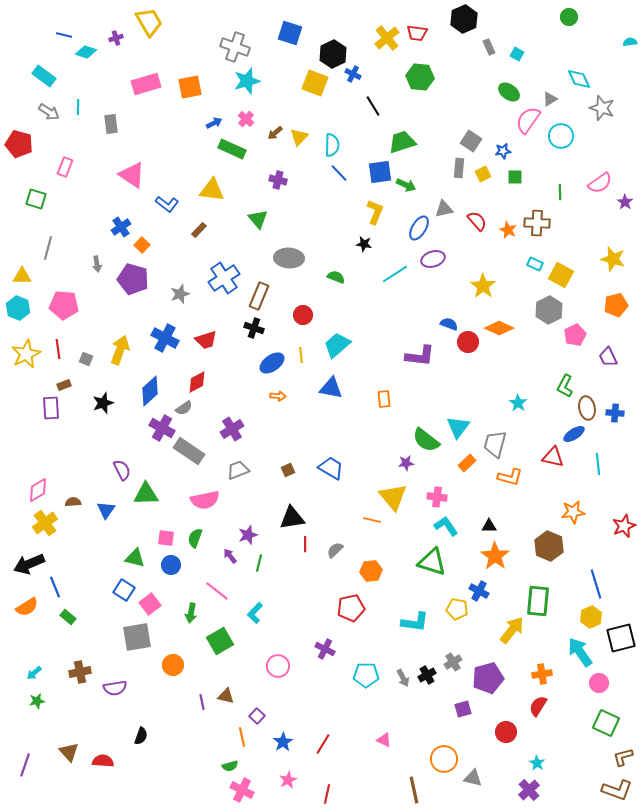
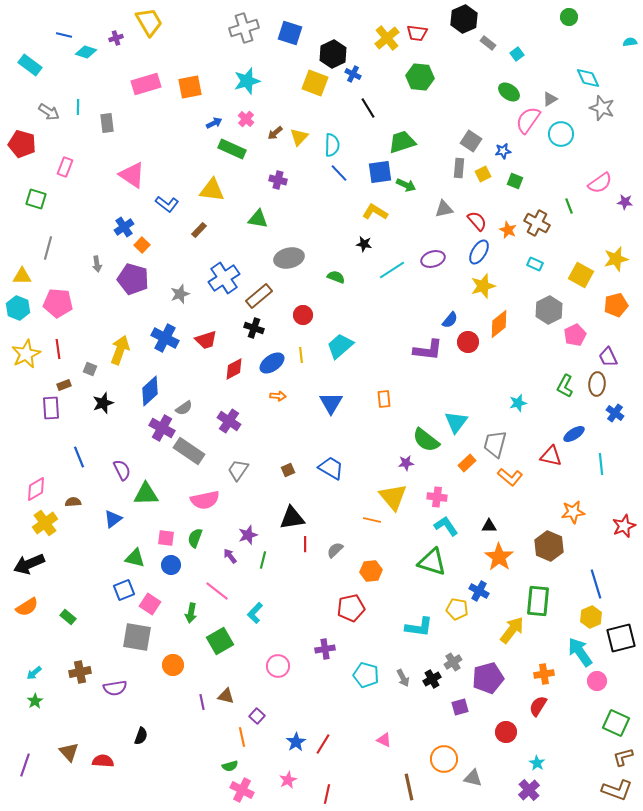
gray cross at (235, 47): moved 9 px right, 19 px up; rotated 36 degrees counterclockwise
gray rectangle at (489, 47): moved 1 px left, 4 px up; rotated 28 degrees counterclockwise
cyan square at (517, 54): rotated 24 degrees clockwise
cyan rectangle at (44, 76): moved 14 px left, 11 px up
cyan diamond at (579, 79): moved 9 px right, 1 px up
black line at (373, 106): moved 5 px left, 2 px down
gray rectangle at (111, 124): moved 4 px left, 1 px up
cyan circle at (561, 136): moved 2 px up
red pentagon at (19, 144): moved 3 px right
green square at (515, 177): moved 4 px down; rotated 21 degrees clockwise
green line at (560, 192): moved 9 px right, 14 px down; rotated 21 degrees counterclockwise
purple star at (625, 202): rotated 28 degrees counterclockwise
yellow L-shape at (375, 212): rotated 80 degrees counterclockwise
green triangle at (258, 219): rotated 40 degrees counterclockwise
brown cross at (537, 223): rotated 25 degrees clockwise
blue cross at (121, 227): moved 3 px right
blue ellipse at (419, 228): moved 60 px right, 24 px down
gray ellipse at (289, 258): rotated 16 degrees counterclockwise
yellow star at (613, 259): moved 3 px right; rotated 30 degrees counterclockwise
cyan line at (395, 274): moved 3 px left, 4 px up
yellow square at (561, 275): moved 20 px right
yellow star at (483, 286): rotated 20 degrees clockwise
brown rectangle at (259, 296): rotated 28 degrees clockwise
pink pentagon at (64, 305): moved 6 px left, 2 px up
blue semicircle at (449, 324): moved 1 px right, 4 px up; rotated 108 degrees clockwise
orange diamond at (499, 328): moved 4 px up; rotated 64 degrees counterclockwise
cyan trapezoid at (337, 345): moved 3 px right, 1 px down
purple L-shape at (420, 356): moved 8 px right, 6 px up
gray square at (86, 359): moved 4 px right, 10 px down
red diamond at (197, 382): moved 37 px right, 13 px up
blue triangle at (331, 388): moved 15 px down; rotated 50 degrees clockwise
cyan star at (518, 403): rotated 24 degrees clockwise
brown ellipse at (587, 408): moved 10 px right, 24 px up; rotated 15 degrees clockwise
blue cross at (615, 413): rotated 30 degrees clockwise
cyan triangle at (458, 427): moved 2 px left, 5 px up
purple cross at (232, 429): moved 3 px left, 8 px up; rotated 25 degrees counterclockwise
red triangle at (553, 457): moved 2 px left, 1 px up
cyan line at (598, 464): moved 3 px right
gray trapezoid at (238, 470): rotated 35 degrees counterclockwise
orange L-shape at (510, 477): rotated 25 degrees clockwise
pink diamond at (38, 490): moved 2 px left, 1 px up
blue triangle at (106, 510): moved 7 px right, 9 px down; rotated 18 degrees clockwise
orange star at (495, 556): moved 4 px right, 1 px down
green line at (259, 563): moved 4 px right, 3 px up
blue line at (55, 587): moved 24 px right, 130 px up
blue square at (124, 590): rotated 35 degrees clockwise
pink square at (150, 604): rotated 20 degrees counterclockwise
cyan L-shape at (415, 622): moved 4 px right, 5 px down
gray square at (137, 637): rotated 20 degrees clockwise
purple cross at (325, 649): rotated 36 degrees counterclockwise
orange cross at (542, 674): moved 2 px right
cyan pentagon at (366, 675): rotated 15 degrees clockwise
black cross at (427, 675): moved 5 px right, 4 px down
pink circle at (599, 683): moved 2 px left, 2 px up
green star at (37, 701): moved 2 px left; rotated 21 degrees counterclockwise
purple square at (463, 709): moved 3 px left, 2 px up
green square at (606, 723): moved 10 px right
blue star at (283, 742): moved 13 px right
brown line at (414, 790): moved 5 px left, 3 px up
